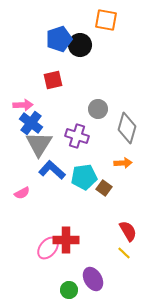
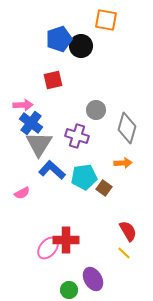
black circle: moved 1 px right, 1 px down
gray circle: moved 2 px left, 1 px down
